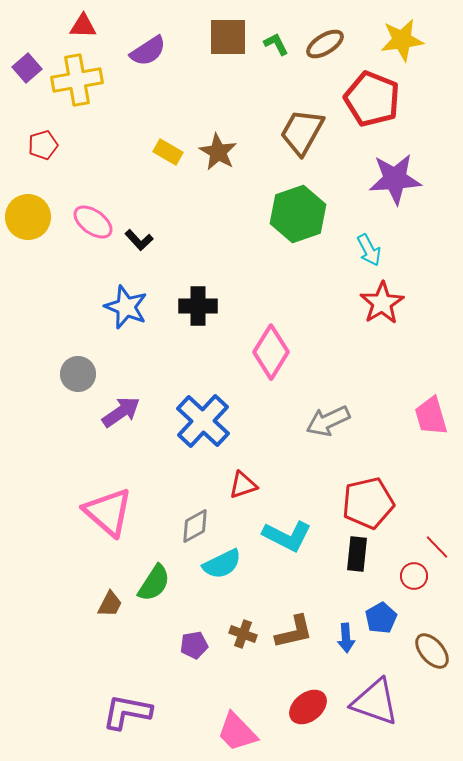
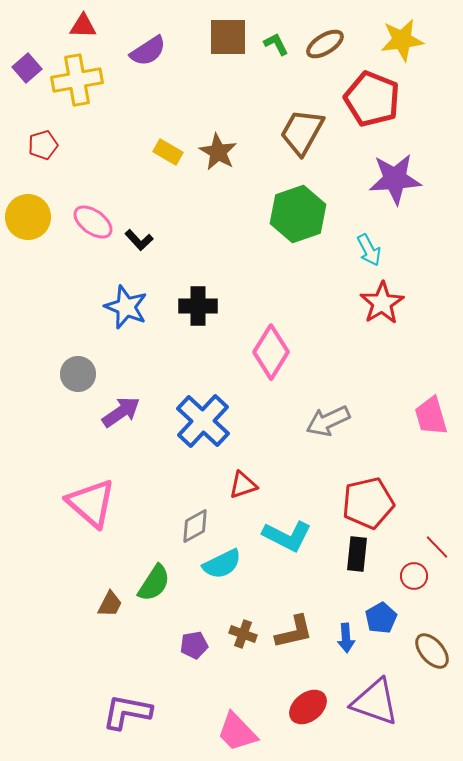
pink triangle at (108, 512): moved 17 px left, 9 px up
